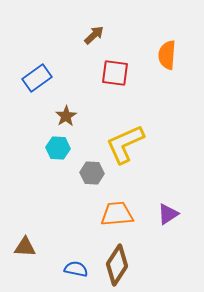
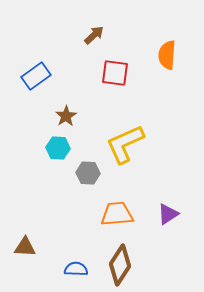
blue rectangle: moved 1 px left, 2 px up
gray hexagon: moved 4 px left
brown diamond: moved 3 px right
blue semicircle: rotated 10 degrees counterclockwise
